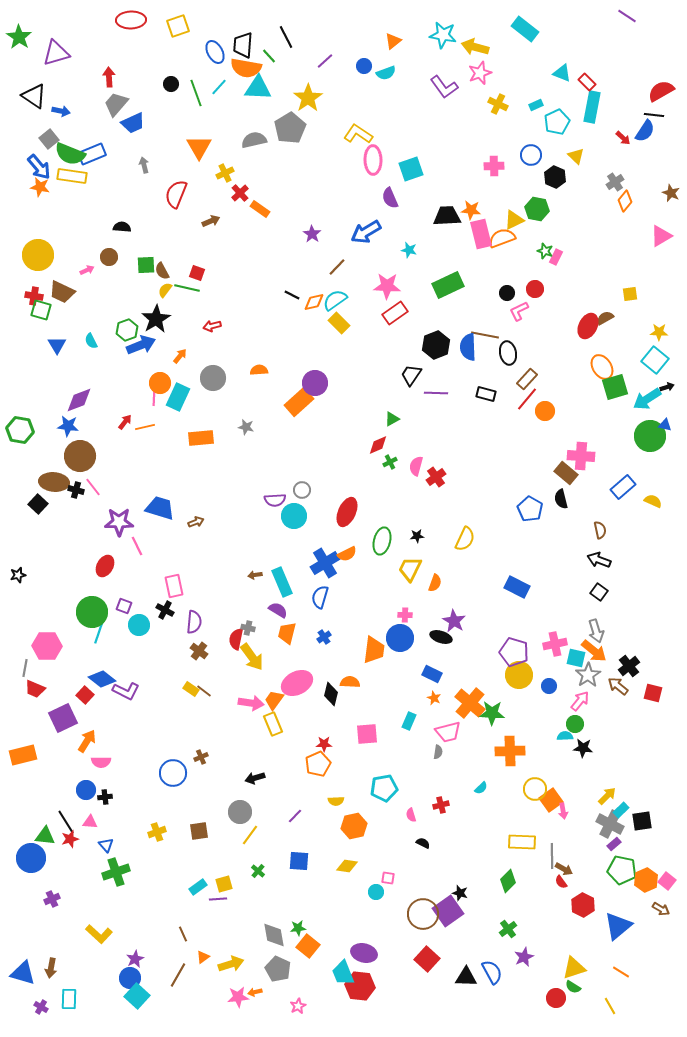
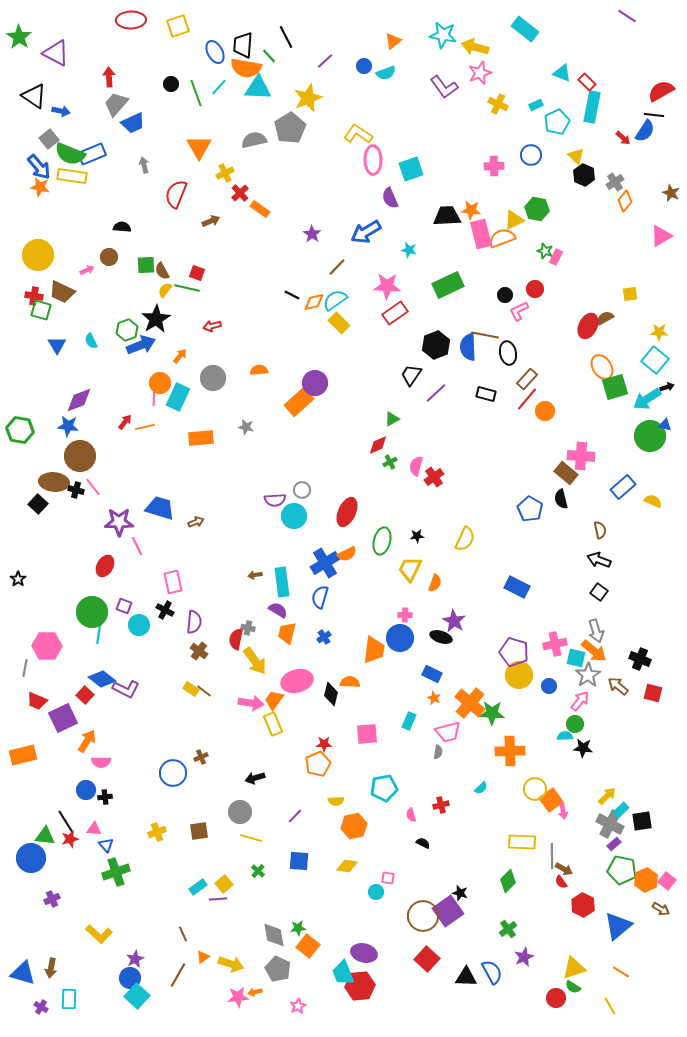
purple triangle at (56, 53): rotated 44 degrees clockwise
yellow star at (308, 98): rotated 12 degrees clockwise
black hexagon at (555, 177): moved 29 px right, 2 px up
black circle at (507, 293): moved 2 px left, 2 px down
purple line at (436, 393): rotated 45 degrees counterclockwise
red cross at (436, 477): moved 2 px left
black star at (18, 575): moved 4 px down; rotated 21 degrees counterclockwise
cyan rectangle at (282, 582): rotated 16 degrees clockwise
pink rectangle at (174, 586): moved 1 px left, 4 px up
cyan line at (99, 632): rotated 10 degrees counterclockwise
yellow arrow at (252, 657): moved 3 px right, 4 px down
black cross at (629, 666): moved 11 px right, 7 px up; rotated 30 degrees counterclockwise
pink ellipse at (297, 683): moved 2 px up; rotated 12 degrees clockwise
red trapezoid at (35, 689): moved 2 px right, 12 px down
purple L-shape at (126, 691): moved 2 px up
pink triangle at (90, 822): moved 4 px right, 7 px down
yellow line at (250, 835): moved 1 px right, 3 px down; rotated 70 degrees clockwise
yellow square at (224, 884): rotated 24 degrees counterclockwise
brown circle at (423, 914): moved 2 px down
yellow arrow at (231, 964): rotated 35 degrees clockwise
red hexagon at (360, 986): rotated 12 degrees counterclockwise
